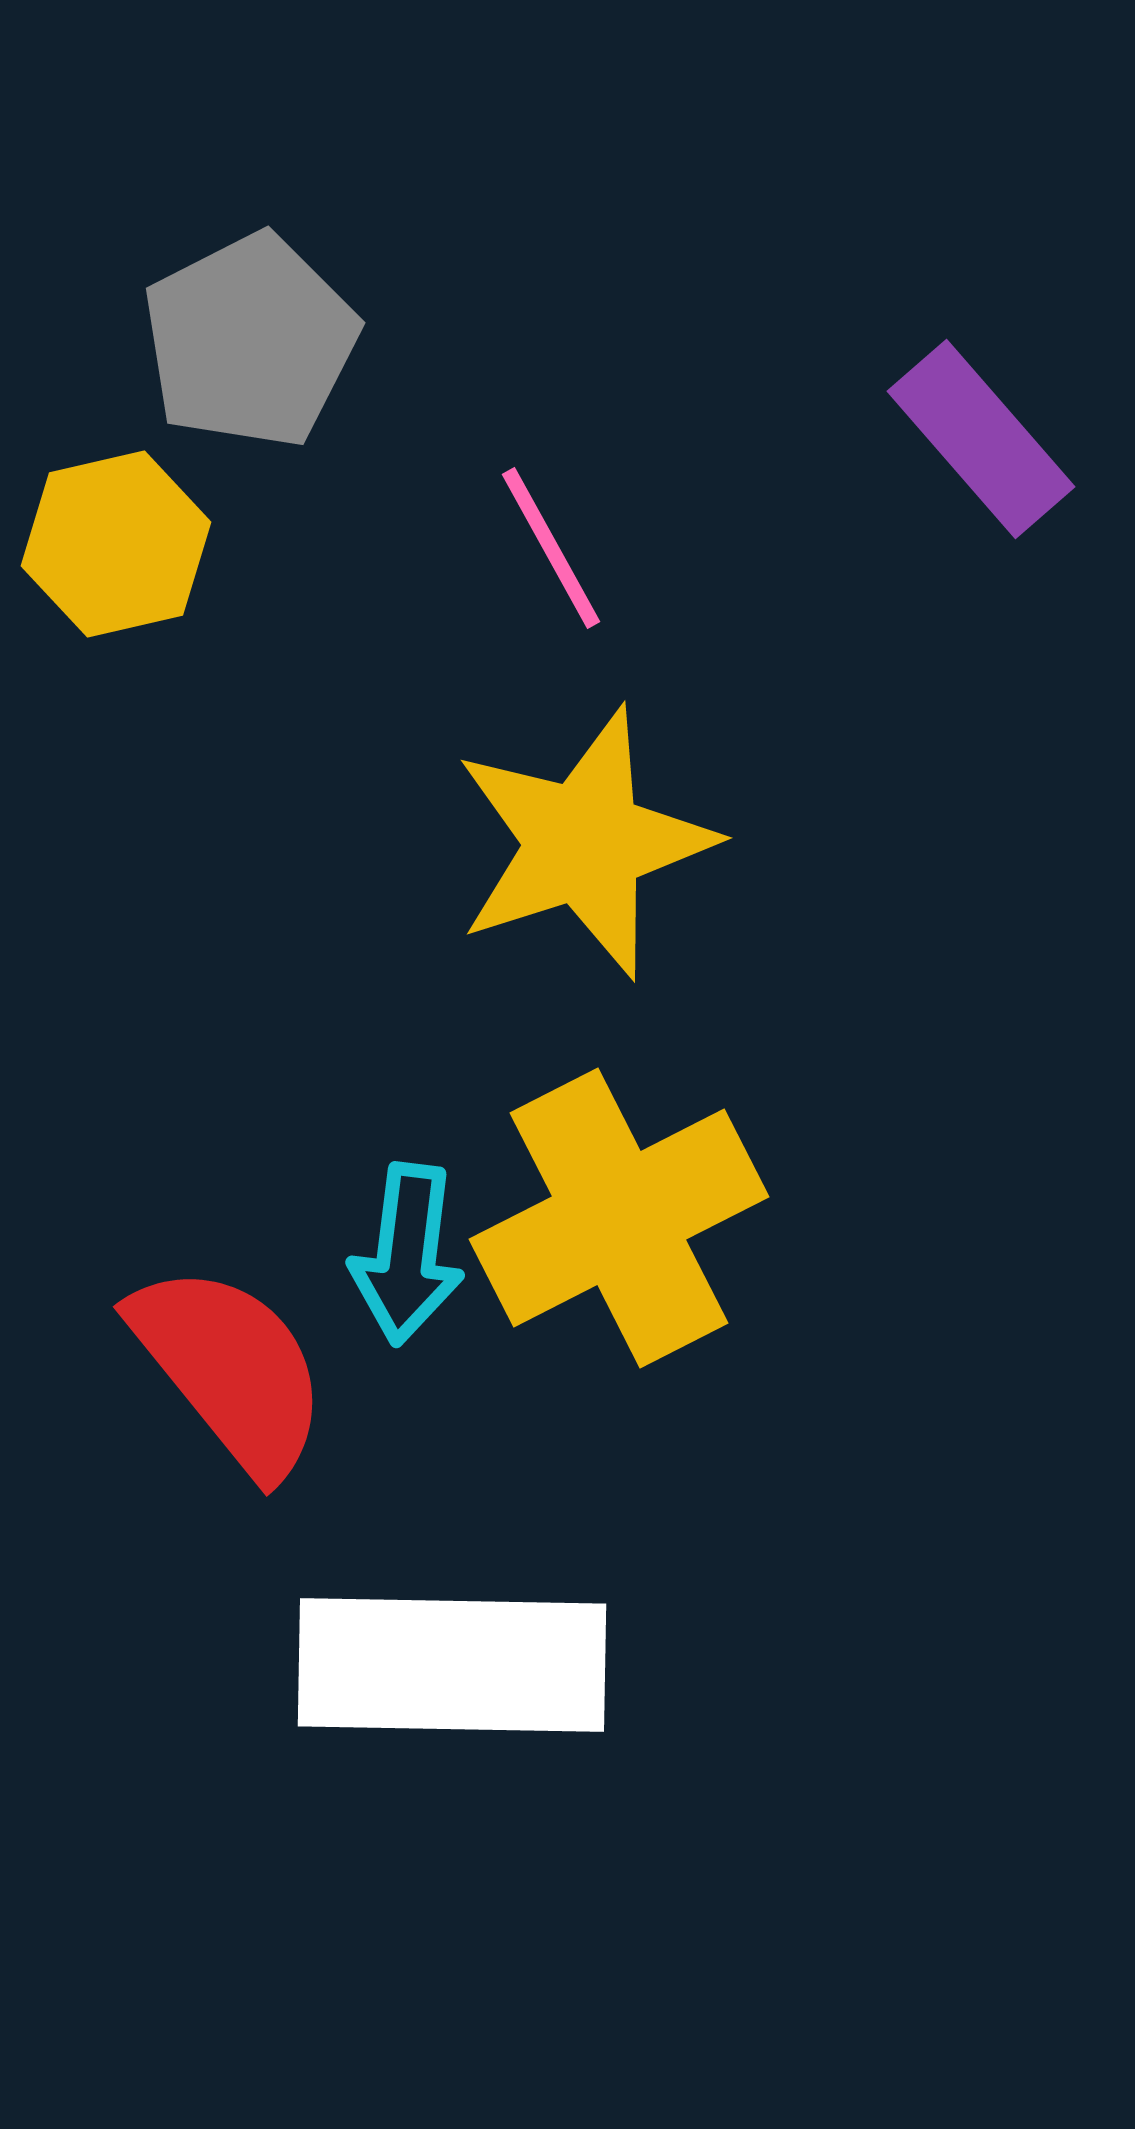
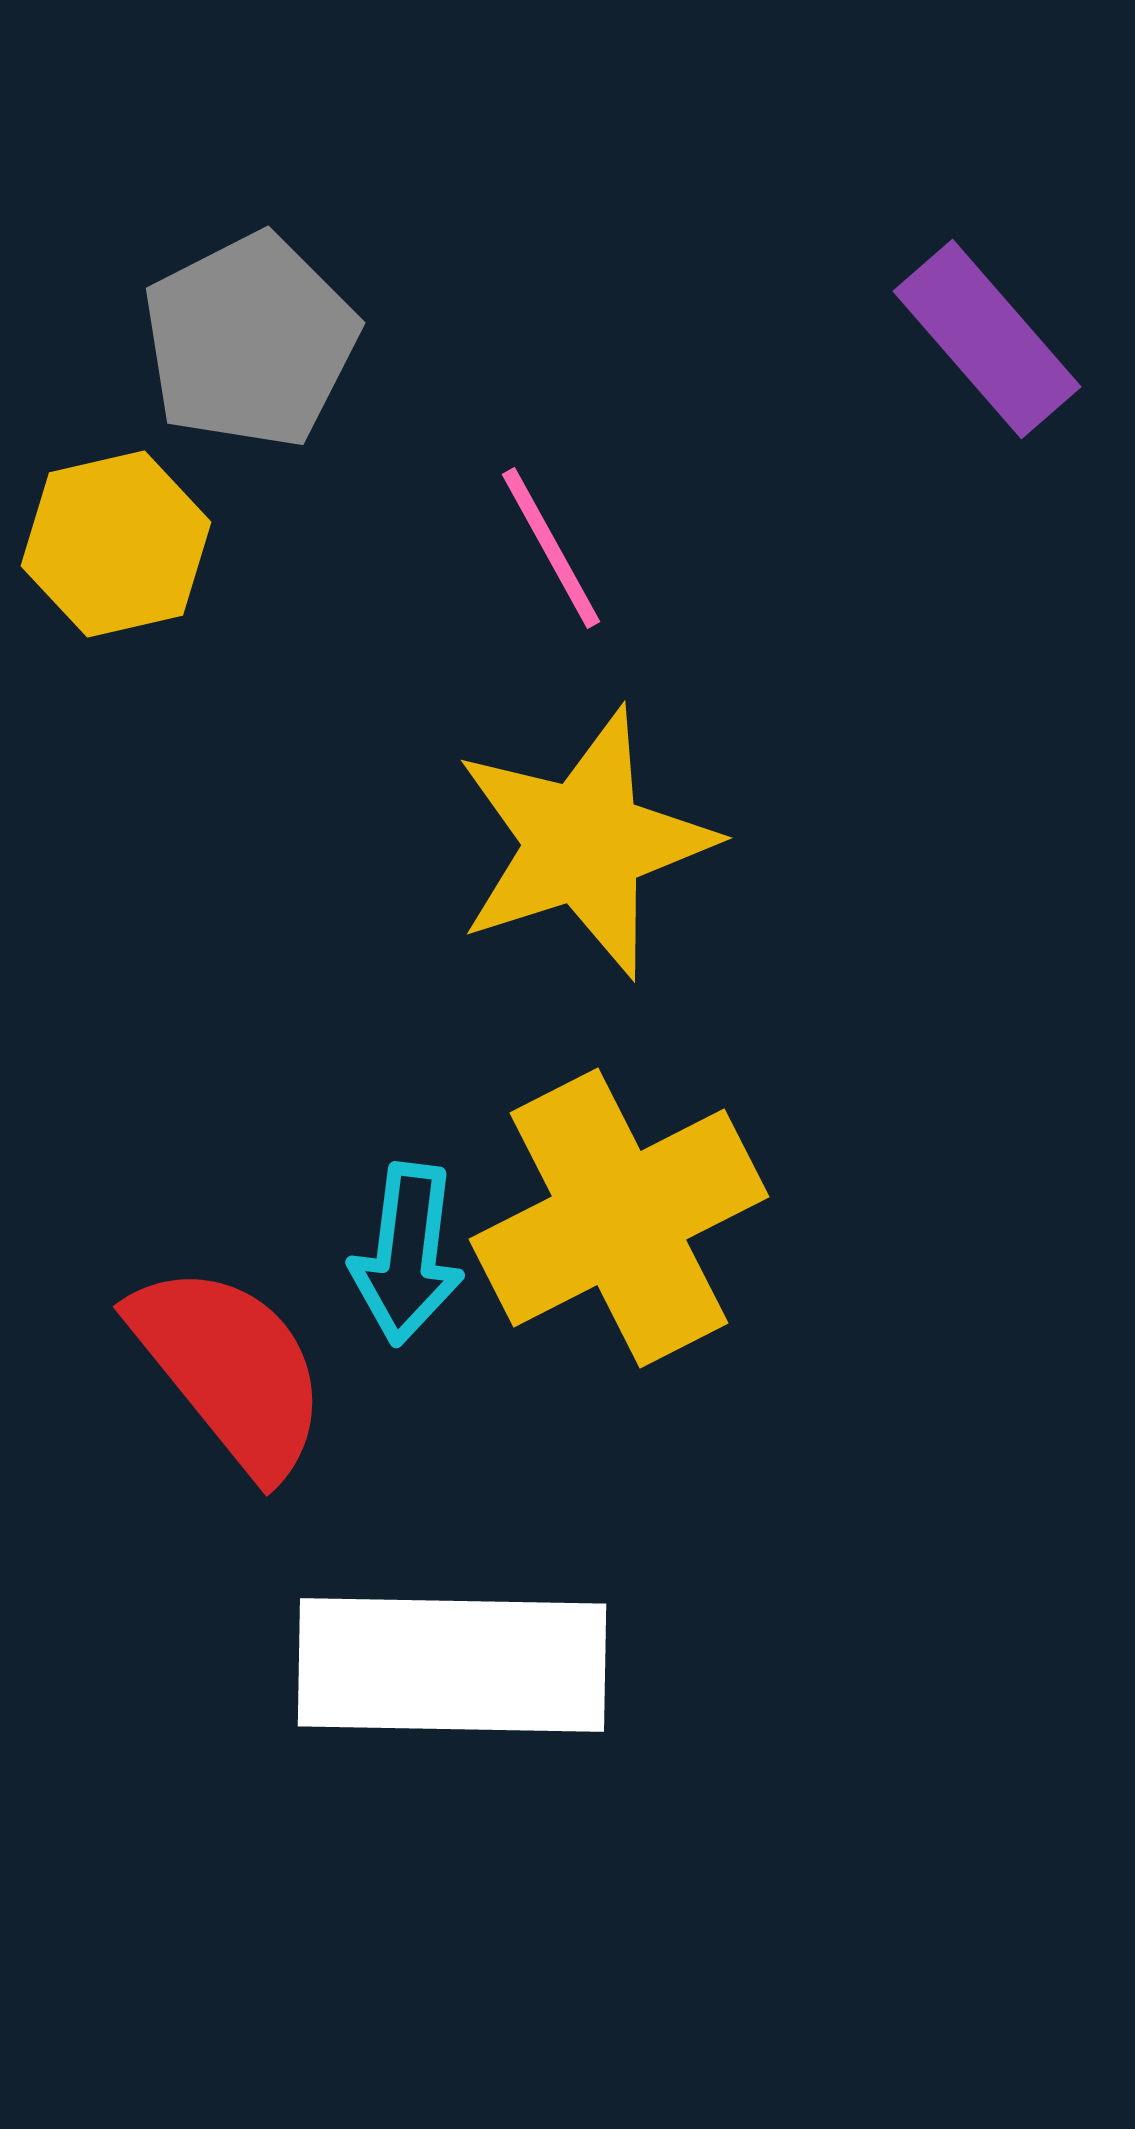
purple rectangle: moved 6 px right, 100 px up
